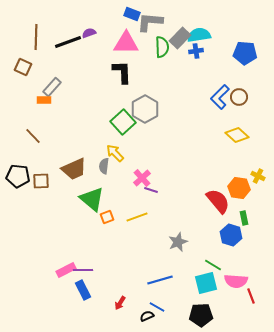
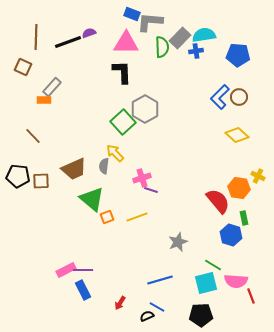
cyan semicircle at (199, 35): moved 5 px right
blue pentagon at (245, 53): moved 7 px left, 2 px down
pink cross at (142, 178): rotated 24 degrees clockwise
